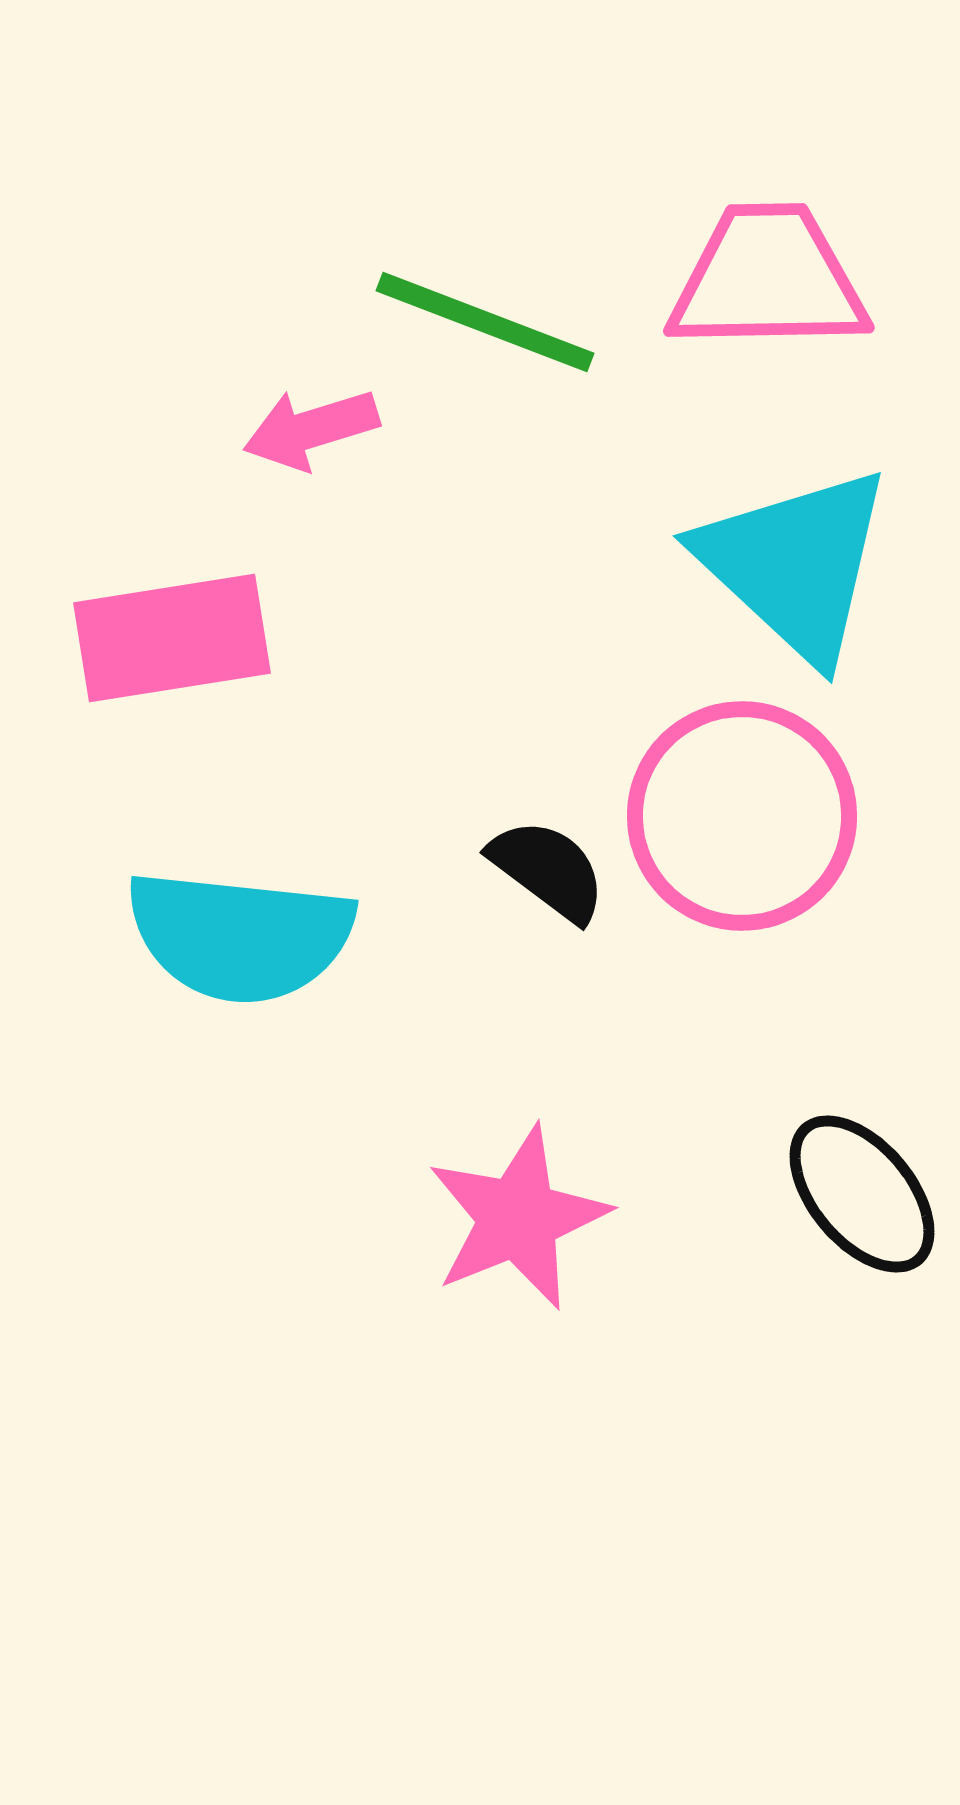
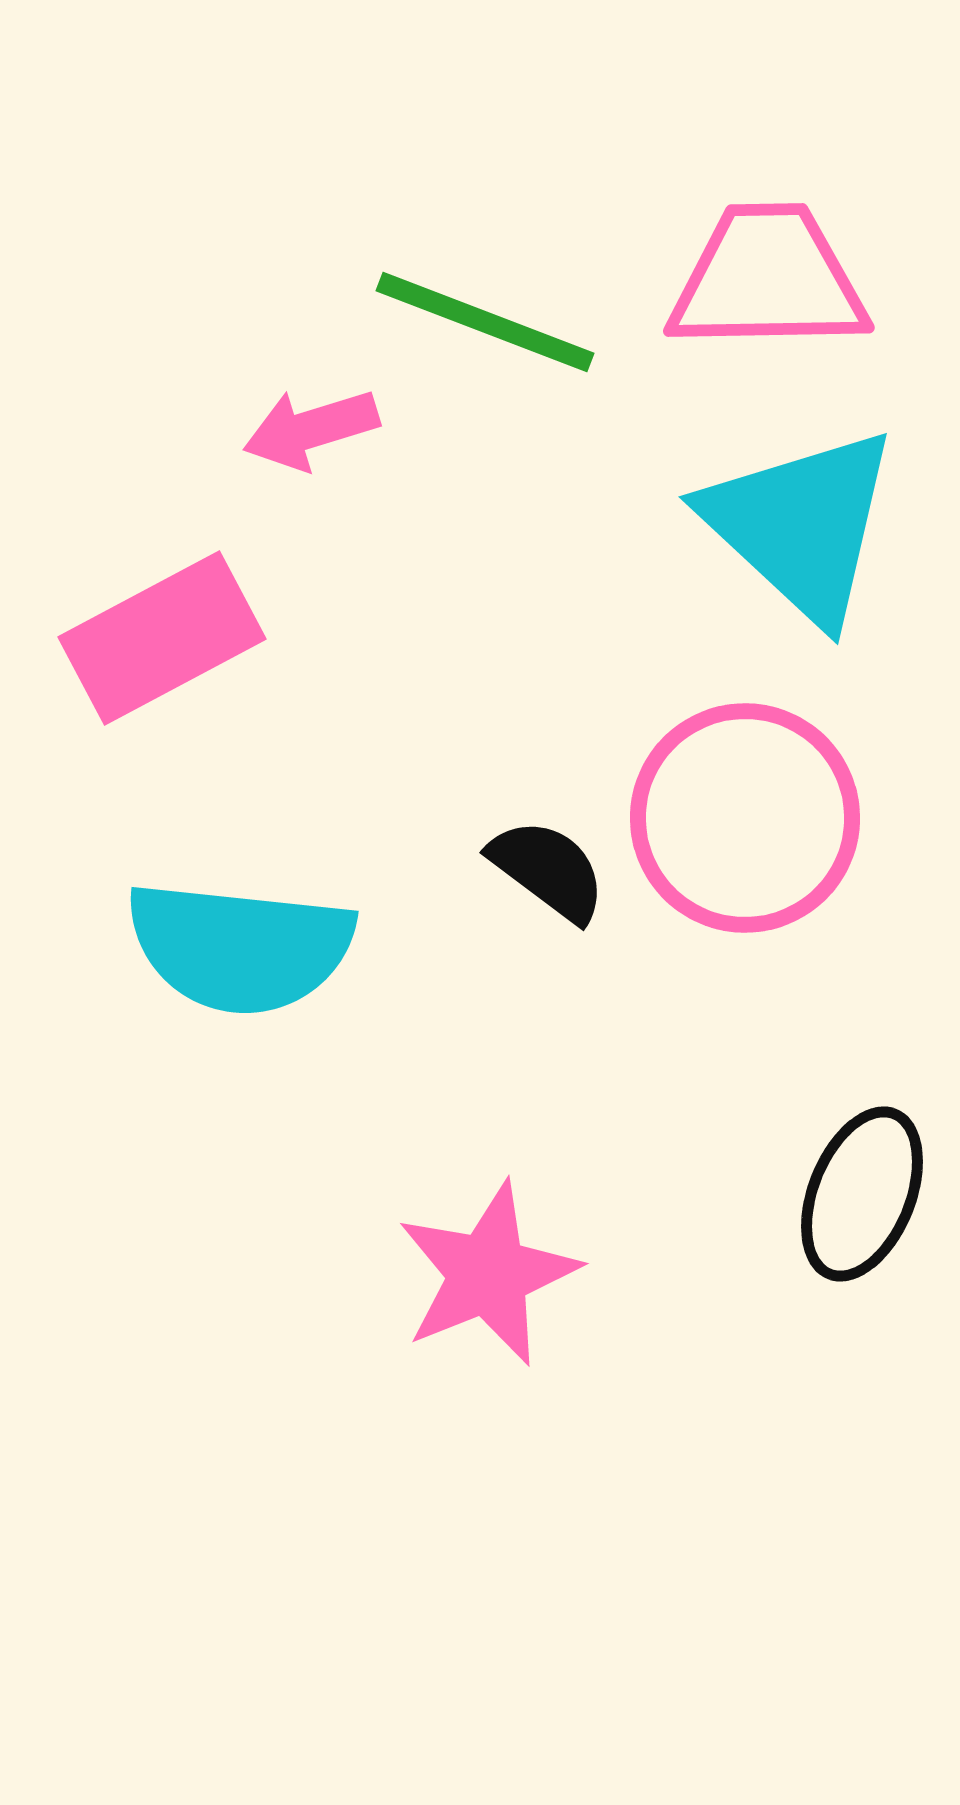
cyan triangle: moved 6 px right, 39 px up
pink rectangle: moved 10 px left; rotated 19 degrees counterclockwise
pink circle: moved 3 px right, 2 px down
cyan semicircle: moved 11 px down
black ellipse: rotated 62 degrees clockwise
pink star: moved 30 px left, 56 px down
